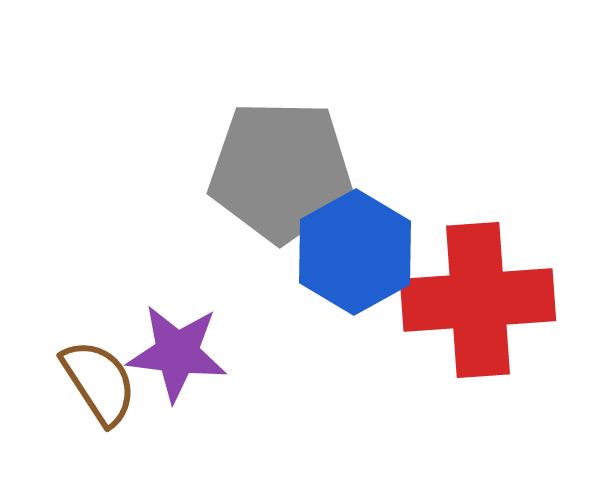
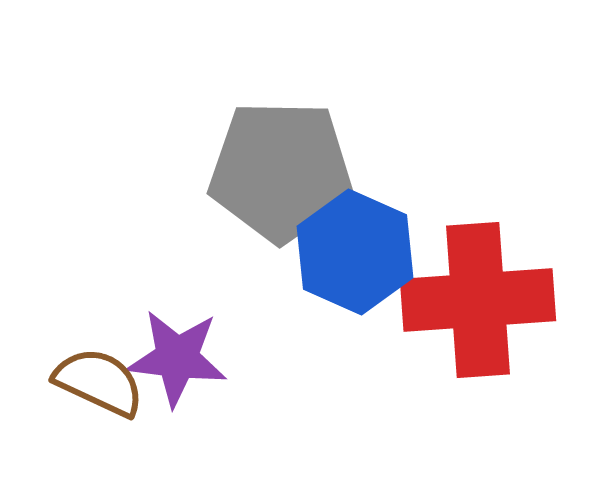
blue hexagon: rotated 7 degrees counterclockwise
purple star: moved 5 px down
brown semicircle: rotated 32 degrees counterclockwise
